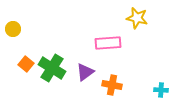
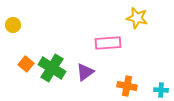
yellow circle: moved 4 px up
orange cross: moved 15 px right, 1 px down
